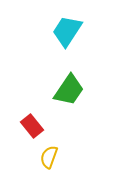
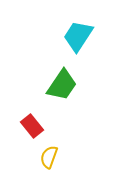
cyan trapezoid: moved 11 px right, 5 px down
green trapezoid: moved 7 px left, 5 px up
